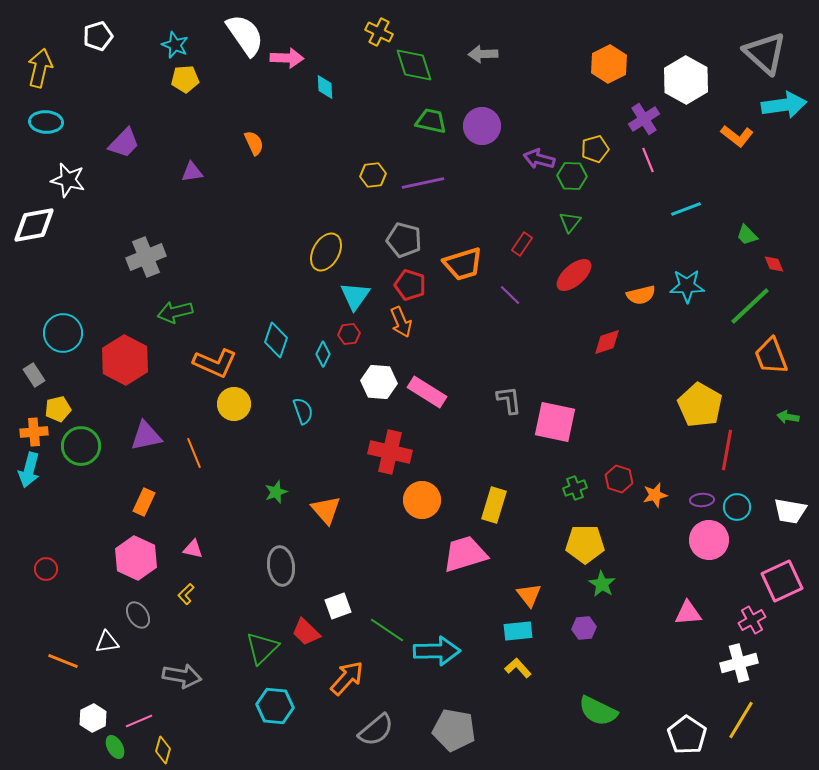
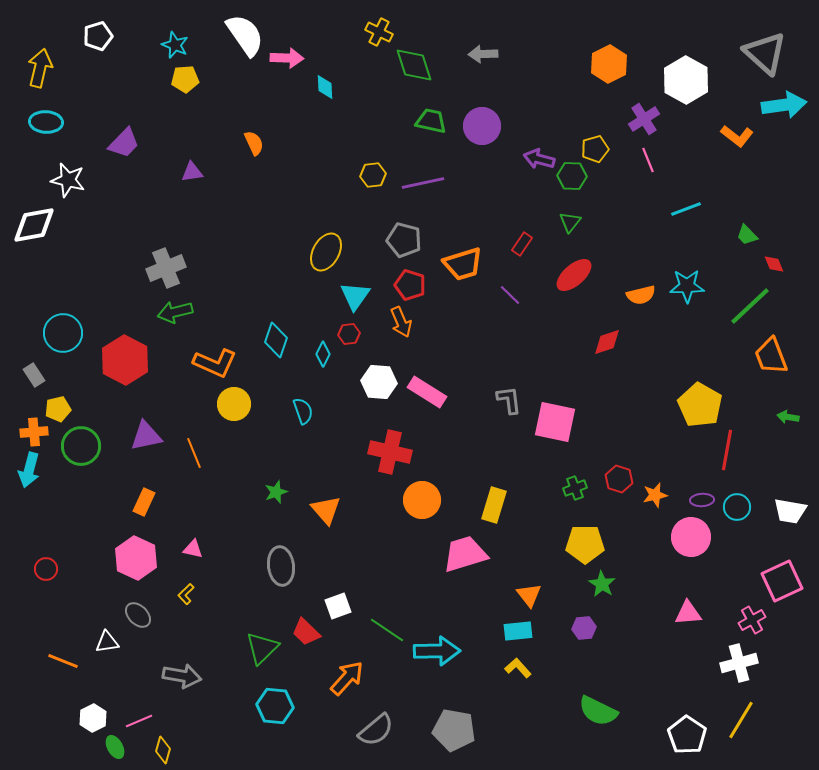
gray cross at (146, 257): moved 20 px right, 11 px down
pink circle at (709, 540): moved 18 px left, 3 px up
gray ellipse at (138, 615): rotated 12 degrees counterclockwise
